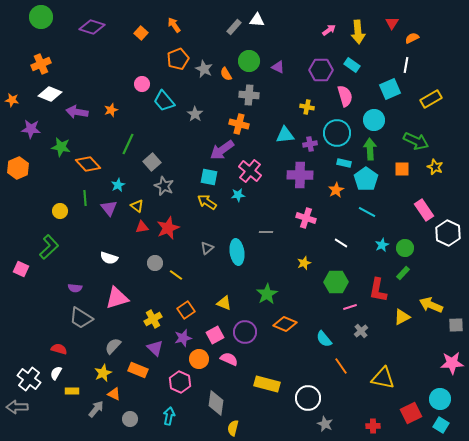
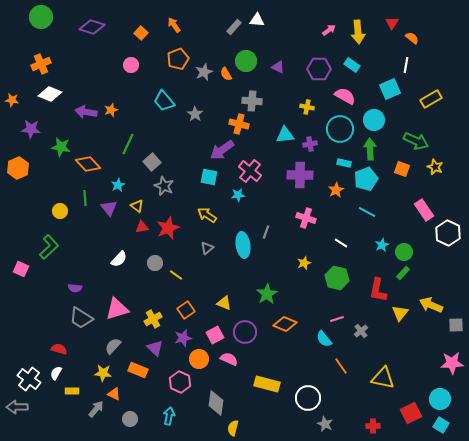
orange semicircle at (412, 38): rotated 64 degrees clockwise
green circle at (249, 61): moved 3 px left
gray star at (204, 69): moved 3 px down; rotated 24 degrees clockwise
purple hexagon at (321, 70): moved 2 px left, 1 px up
pink circle at (142, 84): moved 11 px left, 19 px up
gray cross at (249, 95): moved 3 px right, 6 px down
pink semicircle at (345, 96): rotated 45 degrees counterclockwise
purple arrow at (77, 112): moved 9 px right
cyan circle at (337, 133): moved 3 px right, 4 px up
orange square at (402, 169): rotated 21 degrees clockwise
cyan pentagon at (366, 179): rotated 15 degrees clockwise
yellow arrow at (207, 202): moved 13 px down
gray line at (266, 232): rotated 72 degrees counterclockwise
green circle at (405, 248): moved 1 px left, 4 px down
cyan ellipse at (237, 252): moved 6 px right, 7 px up
white semicircle at (109, 258): moved 10 px right, 1 px down; rotated 66 degrees counterclockwise
green hexagon at (336, 282): moved 1 px right, 4 px up; rotated 15 degrees clockwise
pink triangle at (117, 298): moved 11 px down
pink line at (350, 307): moved 13 px left, 12 px down
yellow triangle at (402, 317): moved 2 px left, 4 px up; rotated 24 degrees counterclockwise
yellow star at (103, 373): rotated 30 degrees clockwise
